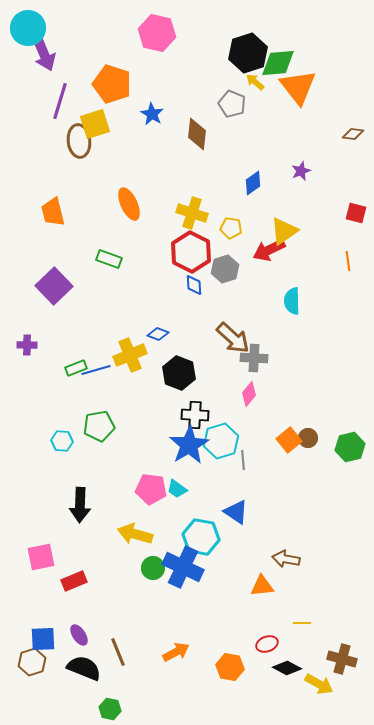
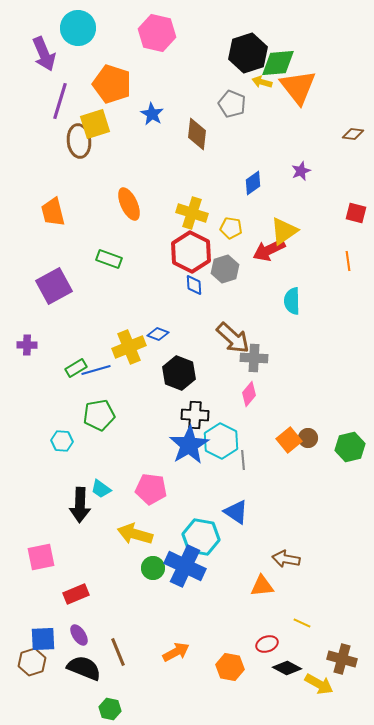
cyan circle at (28, 28): moved 50 px right
yellow arrow at (255, 82): moved 7 px right; rotated 24 degrees counterclockwise
purple square at (54, 286): rotated 15 degrees clockwise
yellow cross at (130, 355): moved 1 px left, 8 px up
green rectangle at (76, 368): rotated 10 degrees counterclockwise
green pentagon at (99, 426): moved 11 px up
cyan hexagon at (221, 441): rotated 16 degrees counterclockwise
cyan trapezoid at (177, 489): moved 76 px left
blue cross at (183, 567): moved 2 px right, 1 px up
red rectangle at (74, 581): moved 2 px right, 13 px down
yellow line at (302, 623): rotated 24 degrees clockwise
